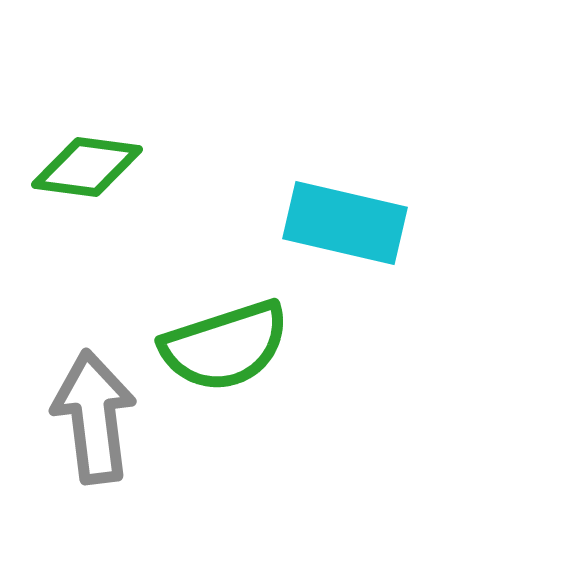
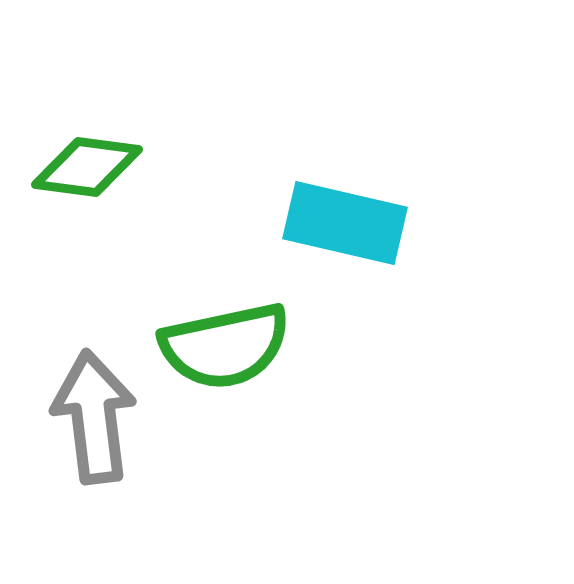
green semicircle: rotated 6 degrees clockwise
